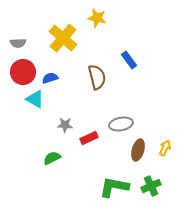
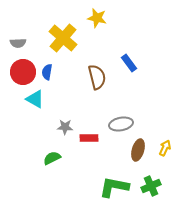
blue rectangle: moved 3 px down
blue semicircle: moved 3 px left, 6 px up; rotated 63 degrees counterclockwise
gray star: moved 2 px down
red rectangle: rotated 24 degrees clockwise
